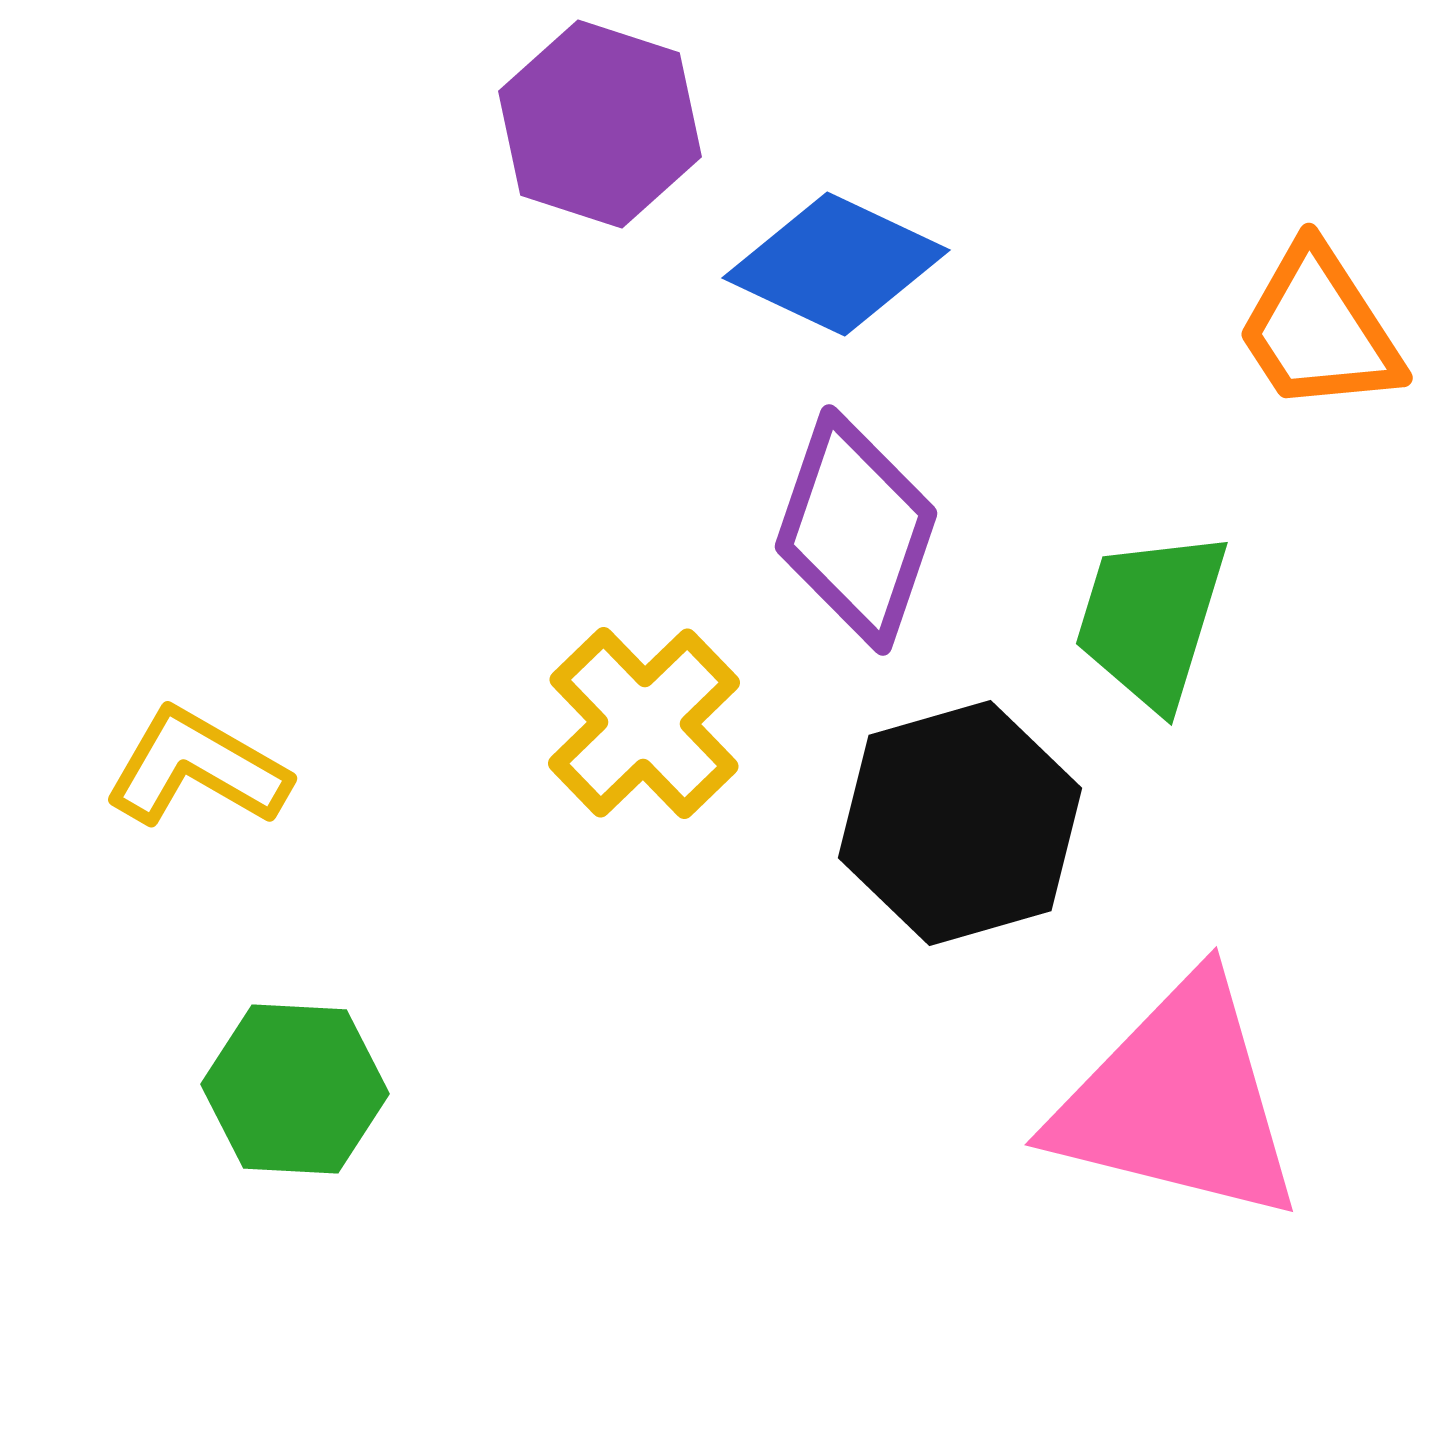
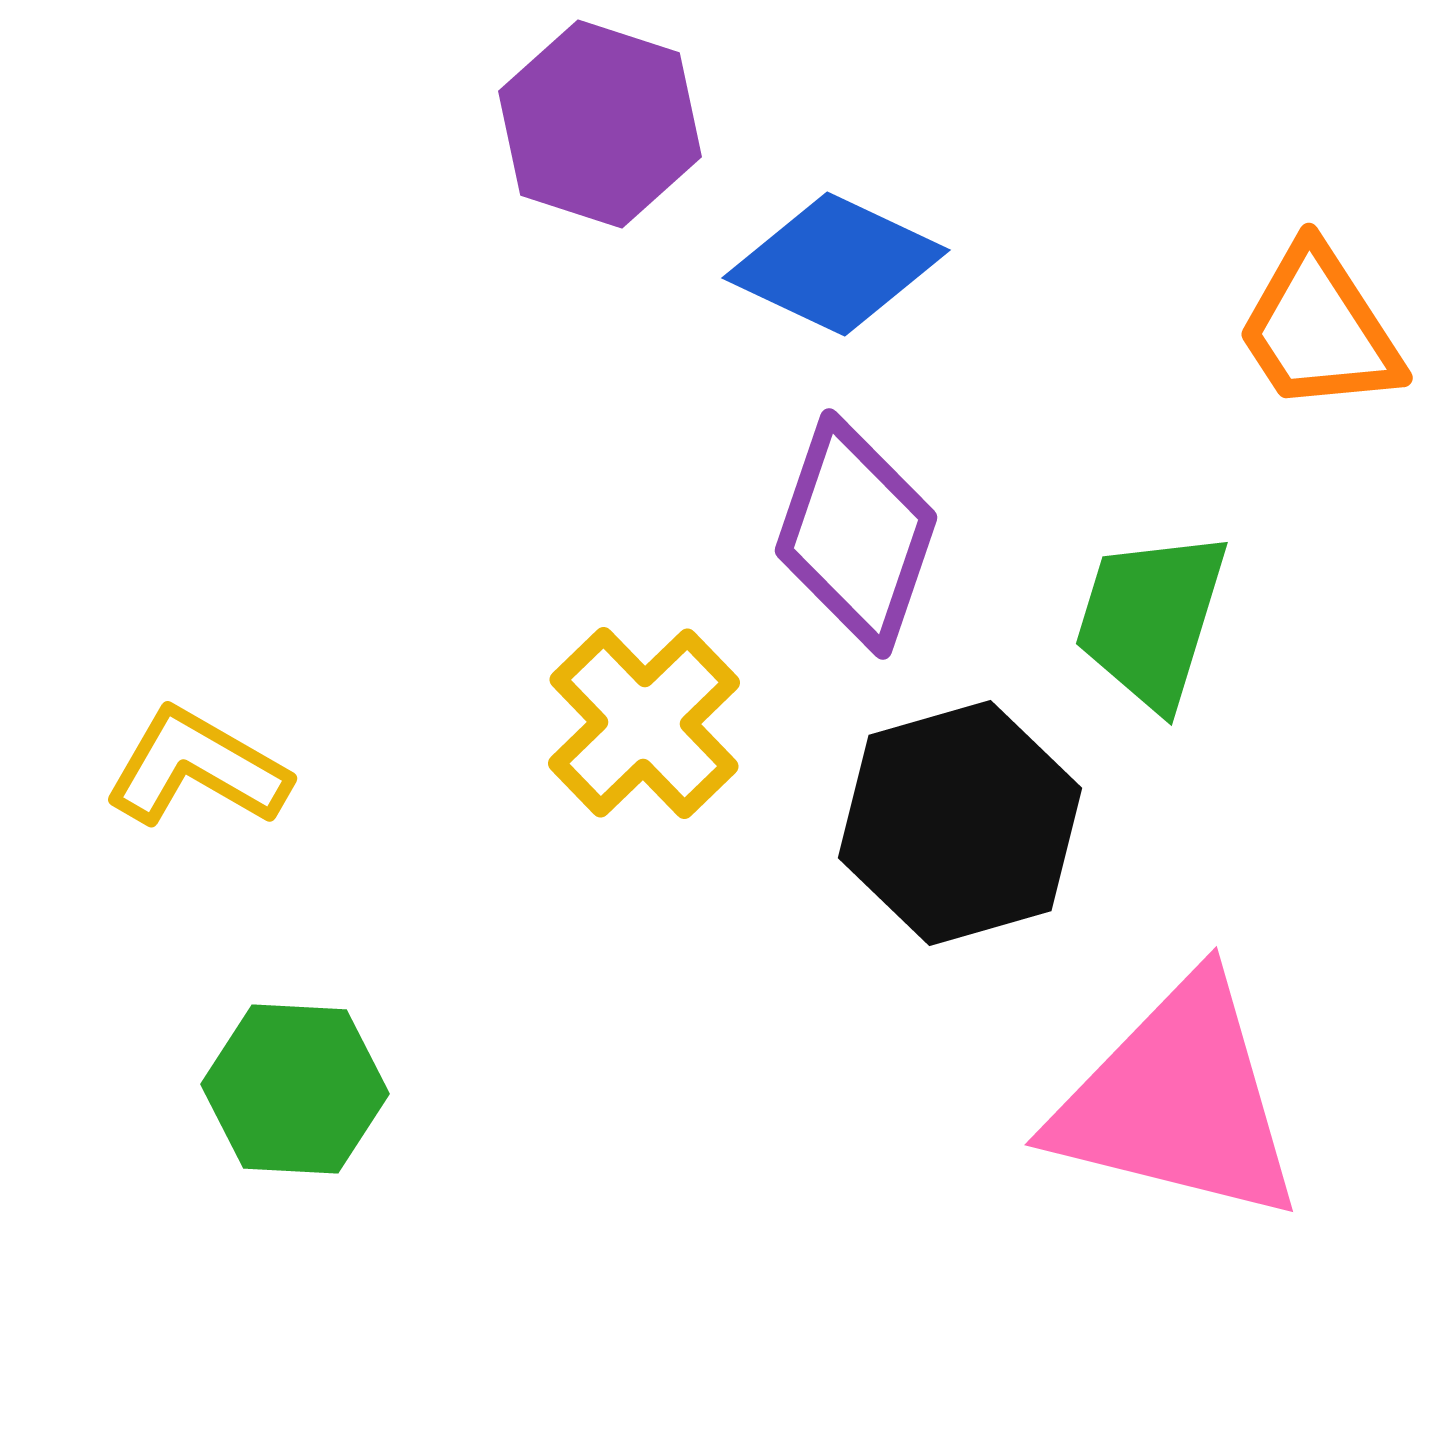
purple diamond: moved 4 px down
